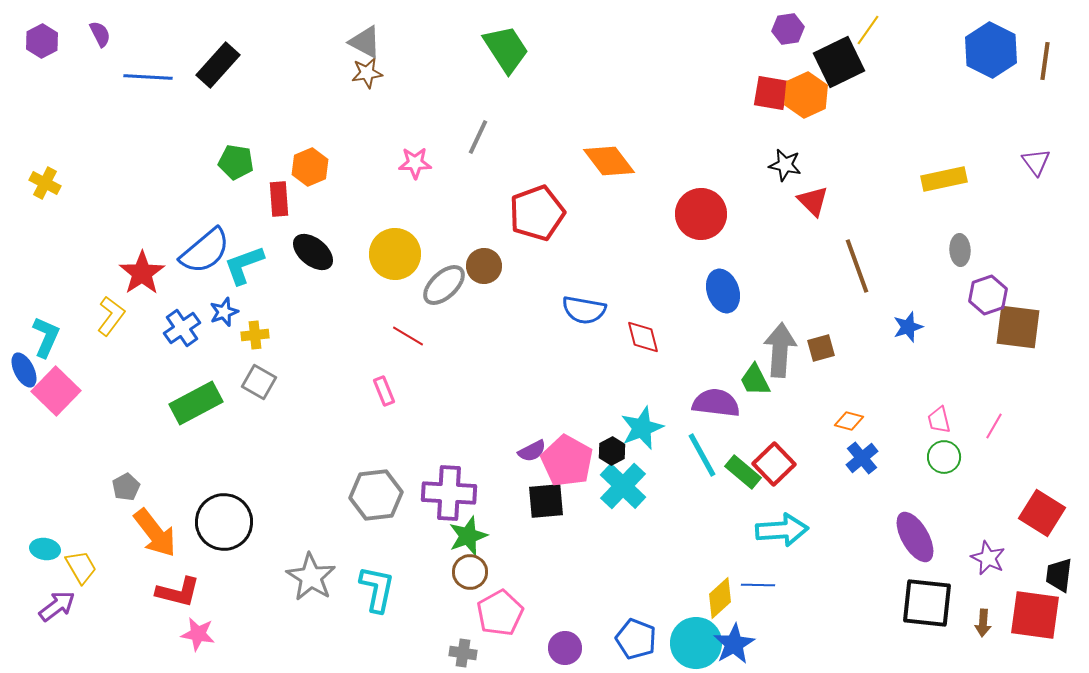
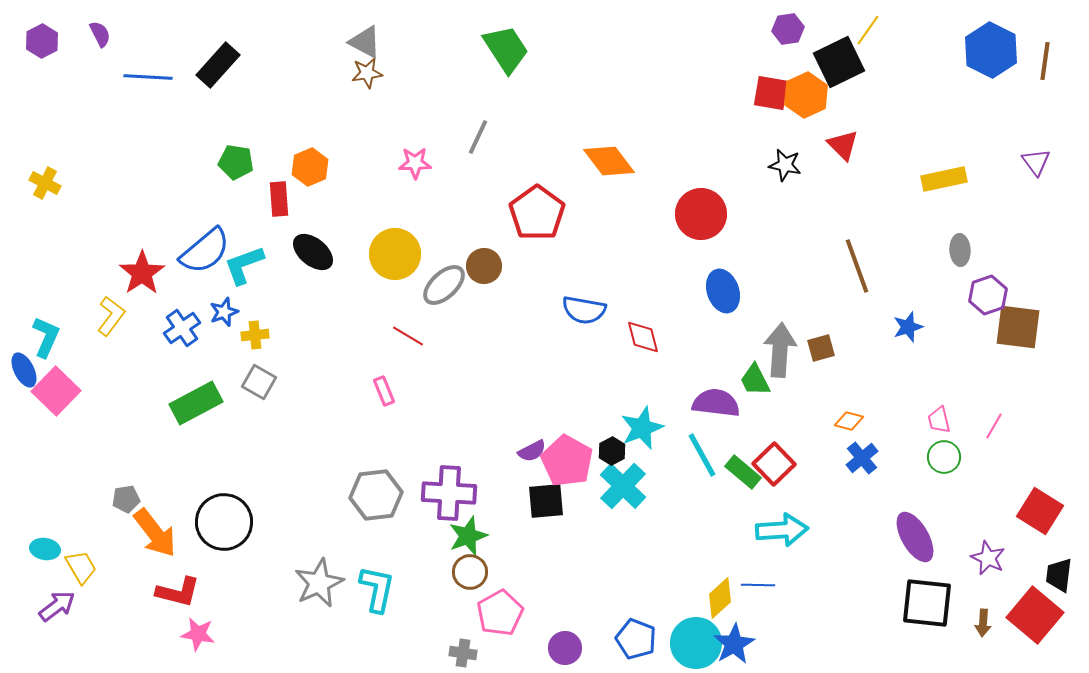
red triangle at (813, 201): moved 30 px right, 56 px up
red pentagon at (537, 213): rotated 16 degrees counterclockwise
gray pentagon at (126, 487): moved 12 px down; rotated 20 degrees clockwise
red square at (1042, 513): moved 2 px left, 2 px up
gray star at (311, 577): moved 8 px right, 6 px down; rotated 15 degrees clockwise
red square at (1035, 615): rotated 32 degrees clockwise
